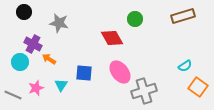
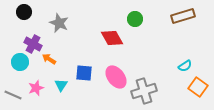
gray star: rotated 12 degrees clockwise
pink ellipse: moved 4 px left, 5 px down
